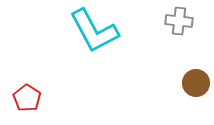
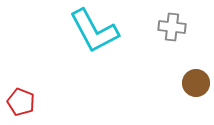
gray cross: moved 7 px left, 6 px down
red pentagon: moved 6 px left, 4 px down; rotated 12 degrees counterclockwise
